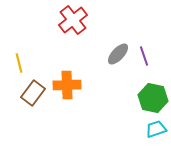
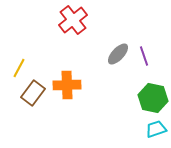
yellow line: moved 5 px down; rotated 42 degrees clockwise
